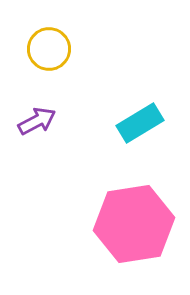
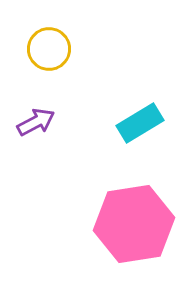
purple arrow: moved 1 px left, 1 px down
